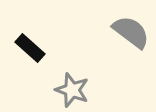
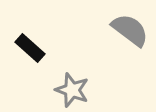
gray semicircle: moved 1 px left, 2 px up
